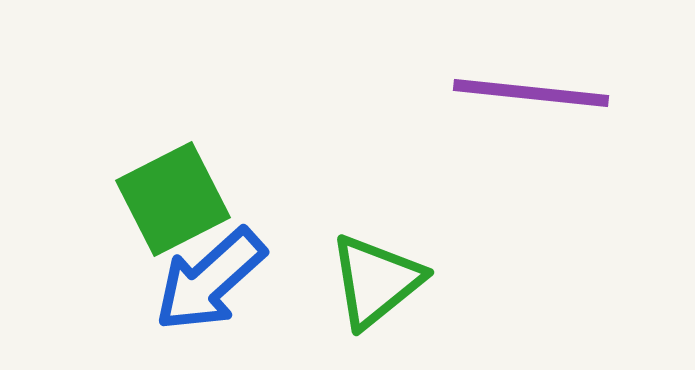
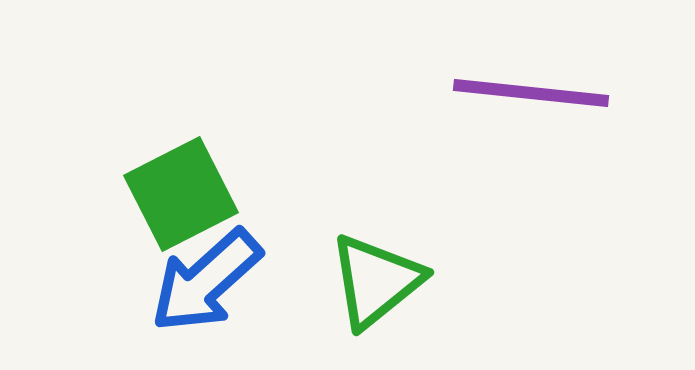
green square: moved 8 px right, 5 px up
blue arrow: moved 4 px left, 1 px down
